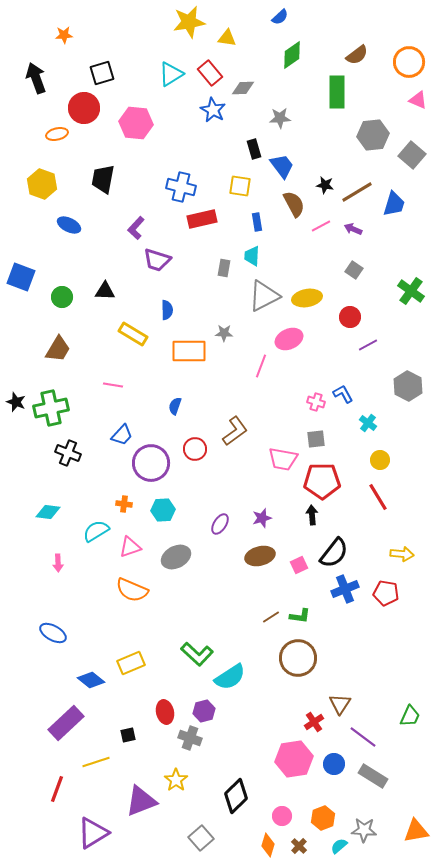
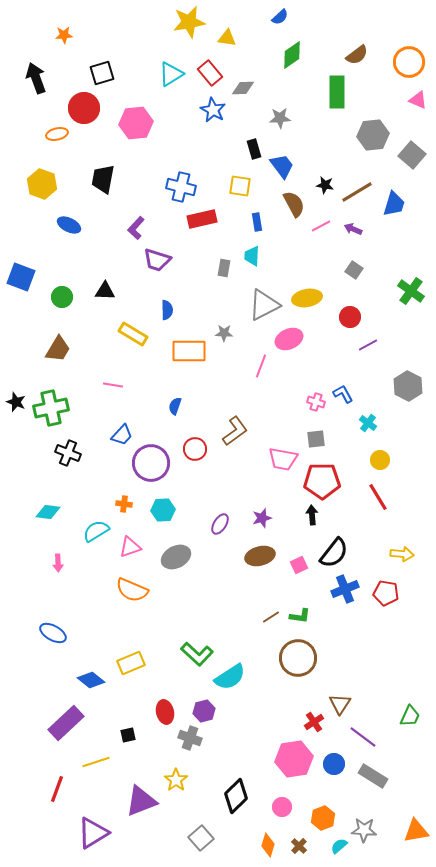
pink hexagon at (136, 123): rotated 12 degrees counterclockwise
gray triangle at (264, 296): moved 9 px down
pink circle at (282, 816): moved 9 px up
